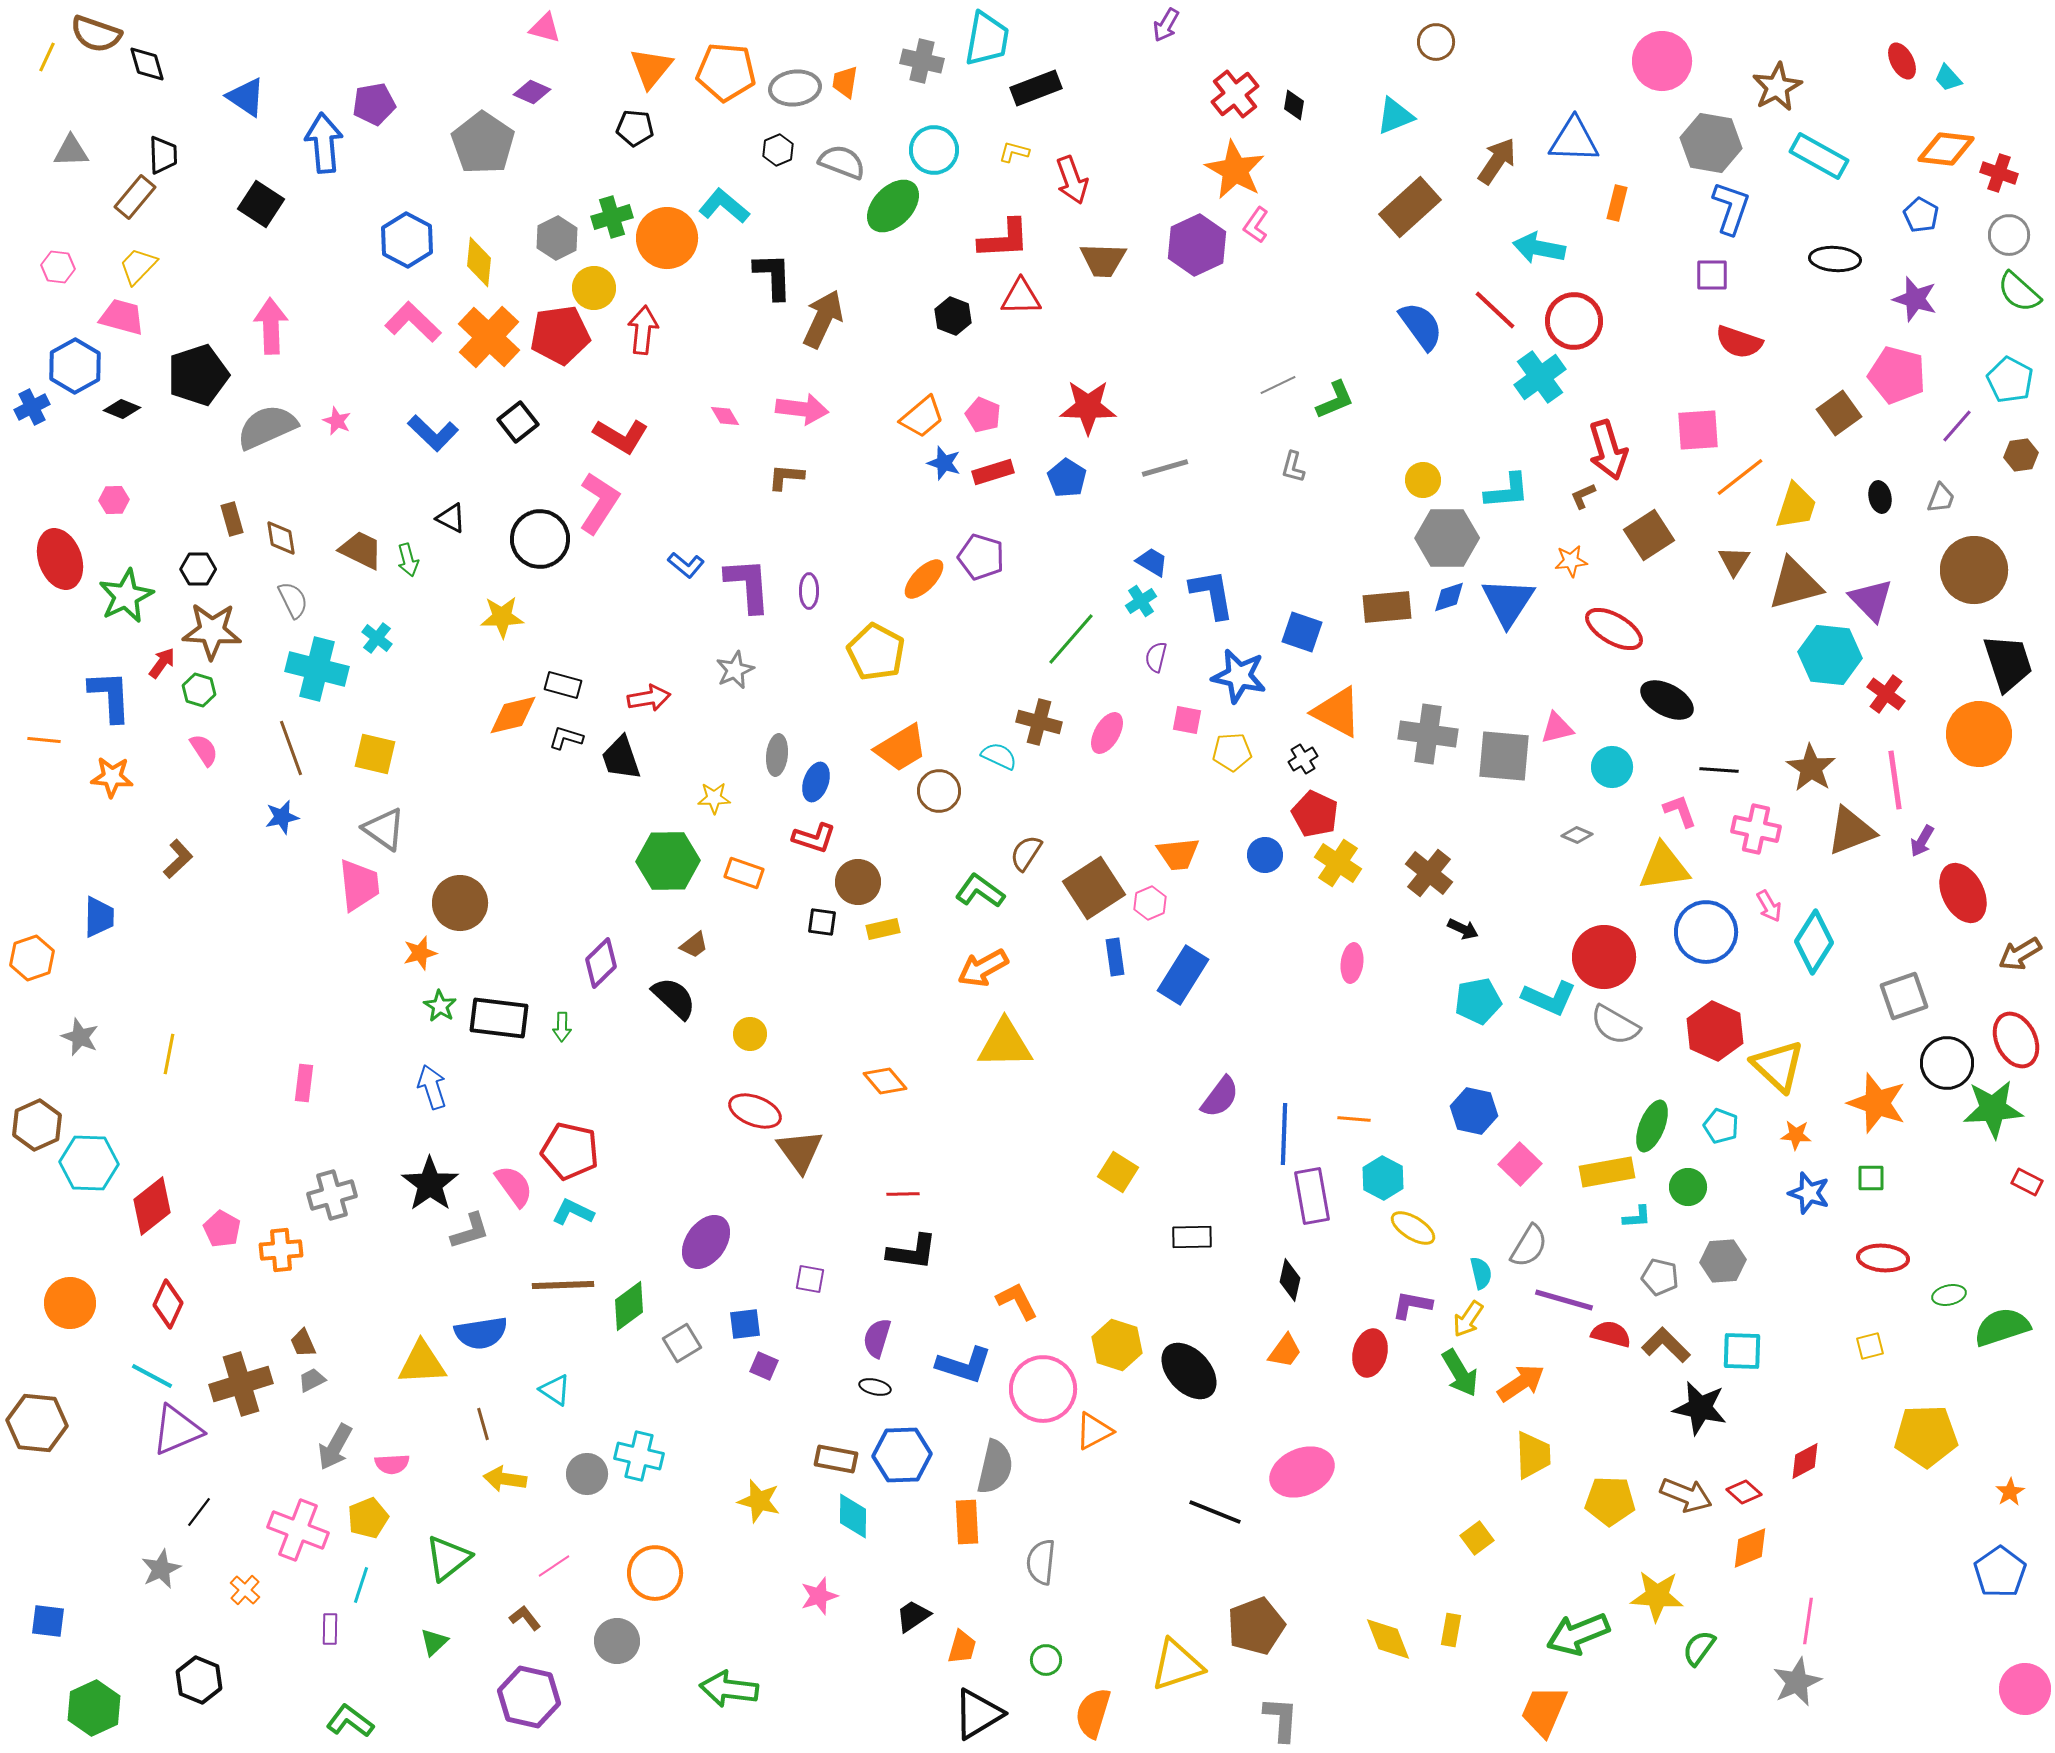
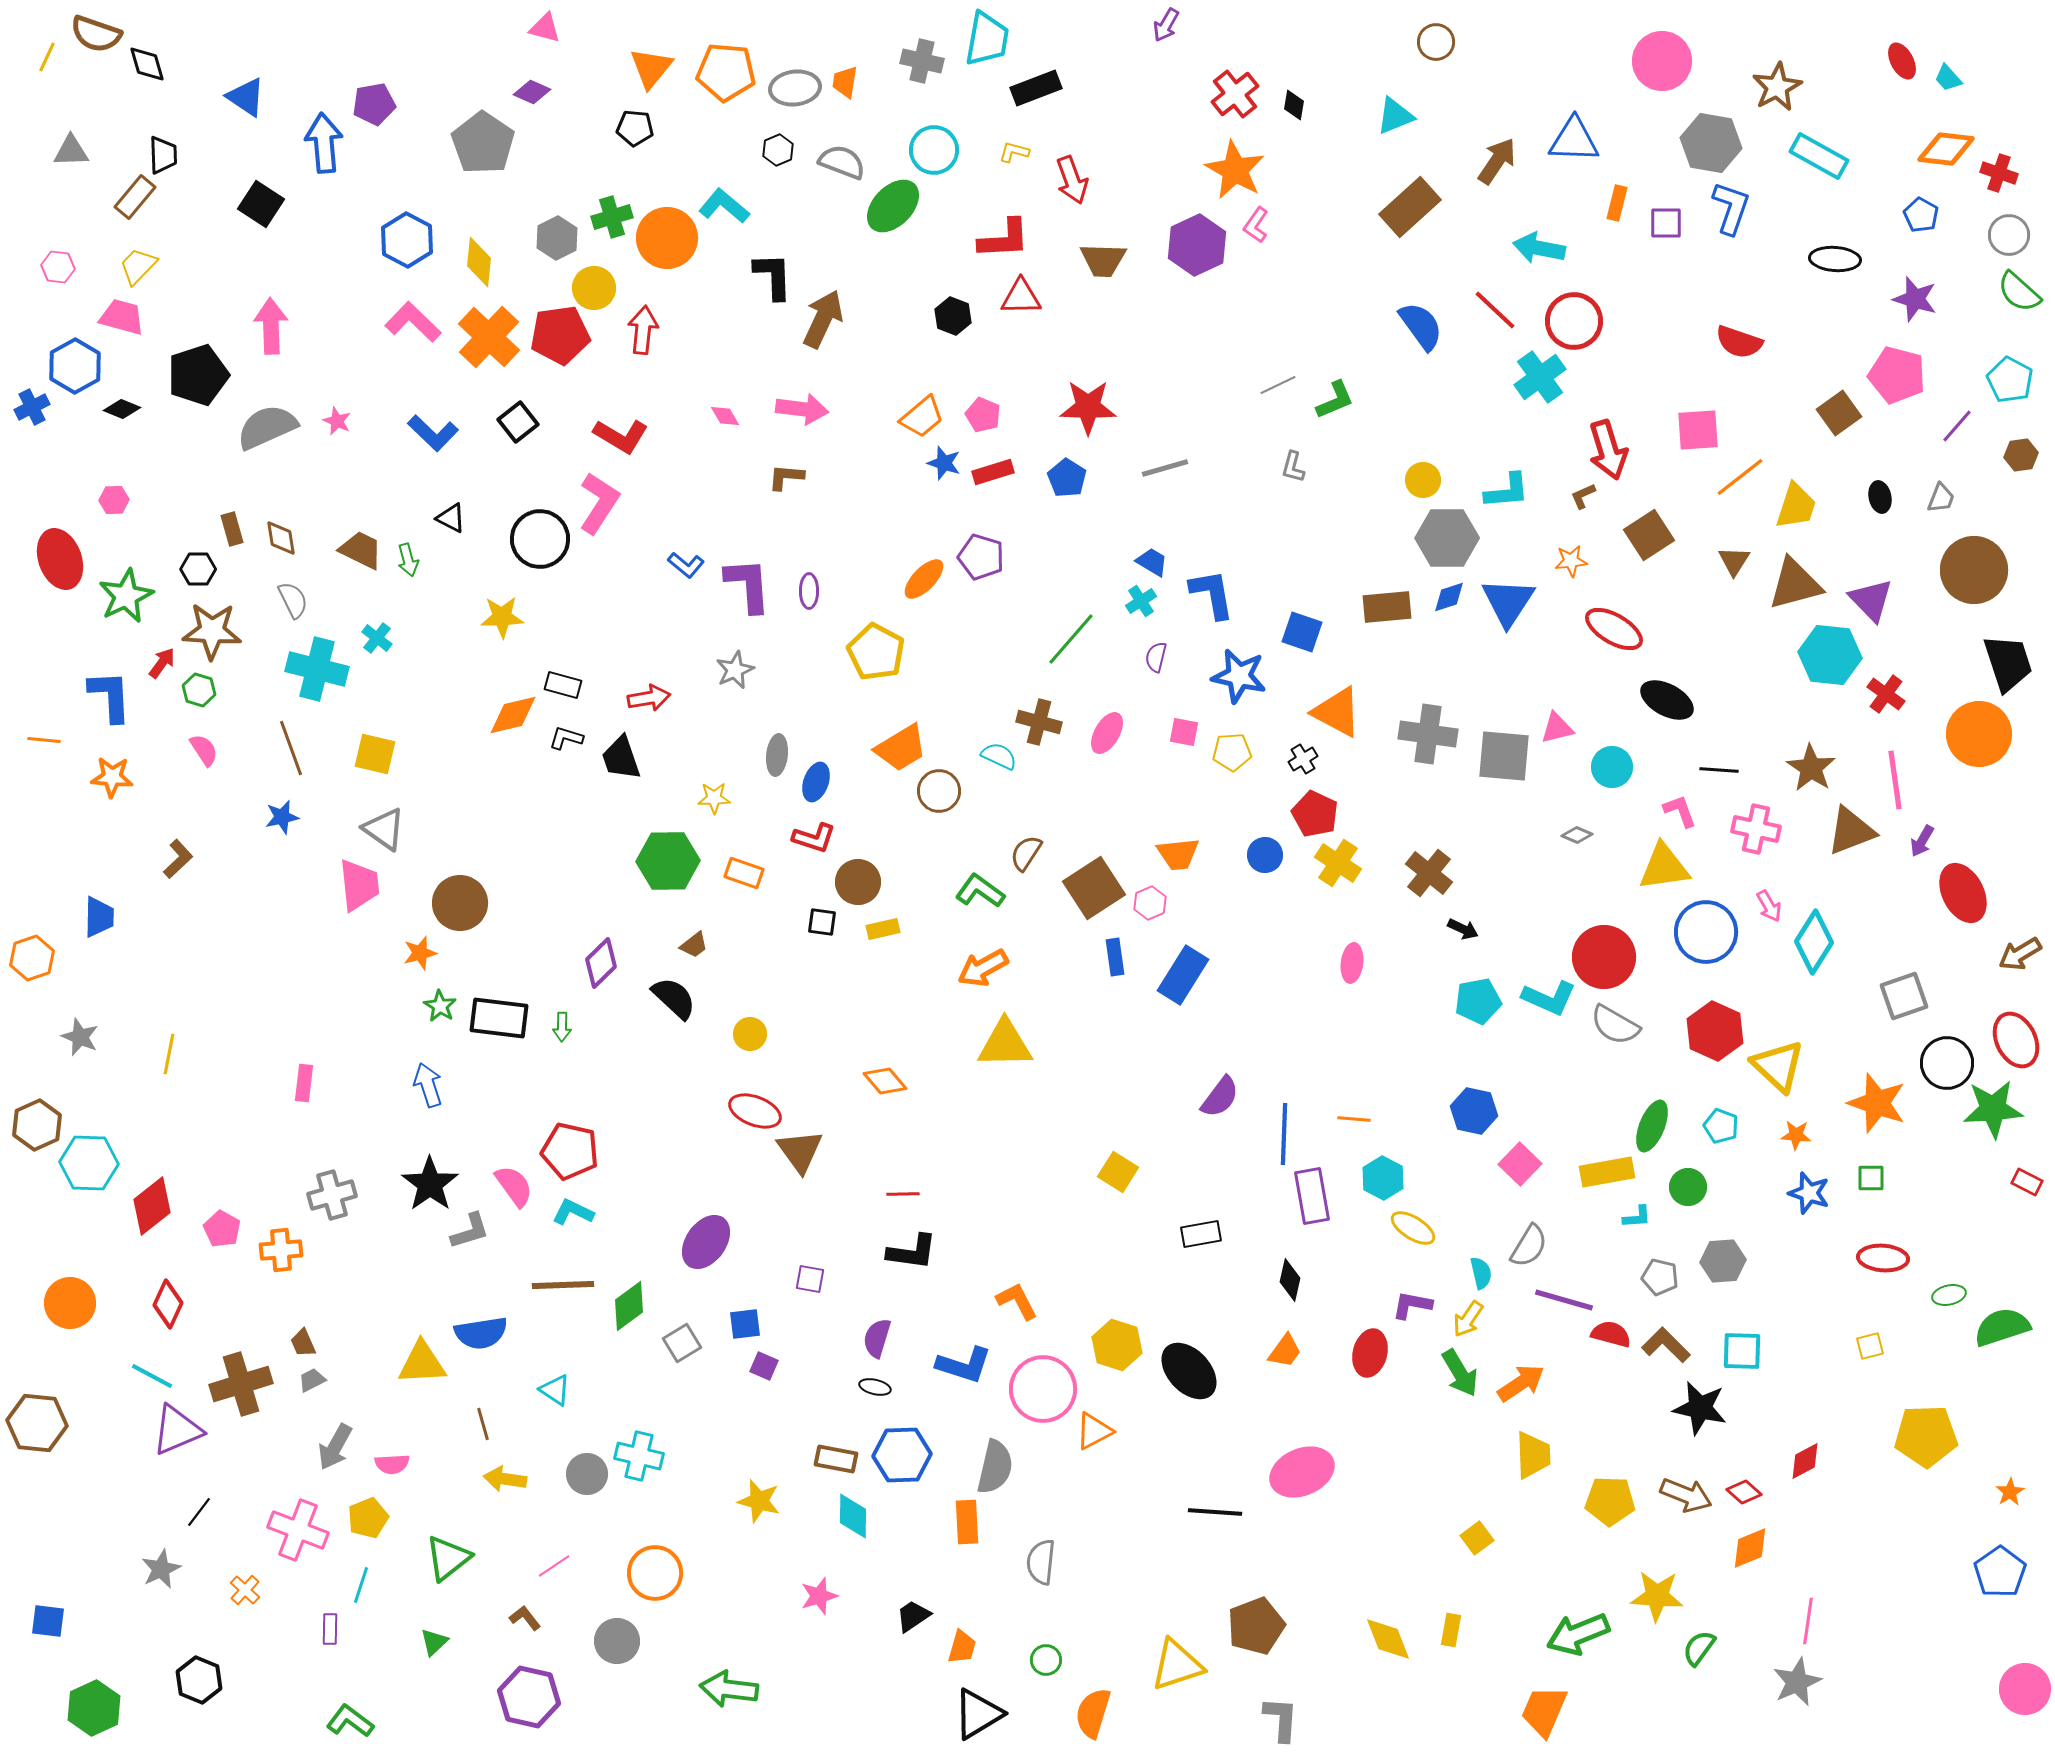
purple square at (1712, 275): moved 46 px left, 52 px up
brown rectangle at (232, 519): moved 10 px down
pink square at (1187, 720): moved 3 px left, 12 px down
blue arrow at (432, 1087): moved 4 px left, 2 px up
black rectangle at (1192, 1237): moved 9 px right, 3 px up; rotated 9 degrees counterclockwise
black line at (1215, 1512): rotated 18 degrees counterclockwise
